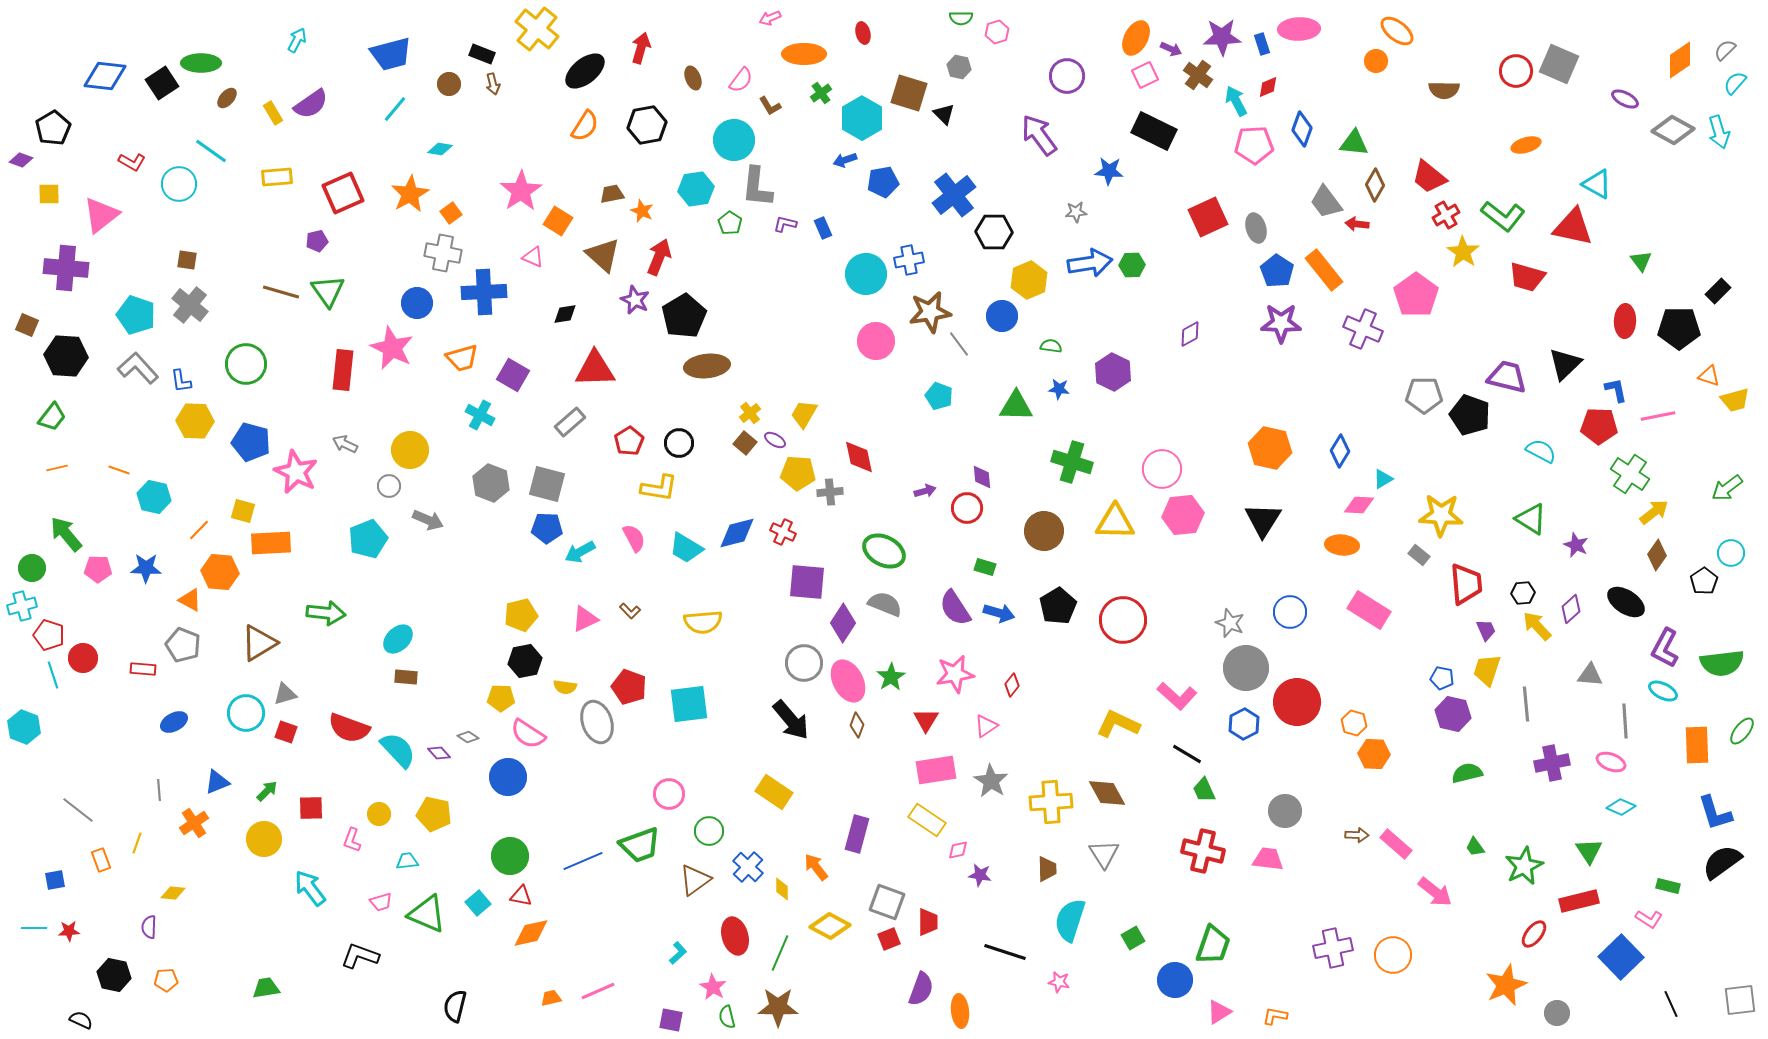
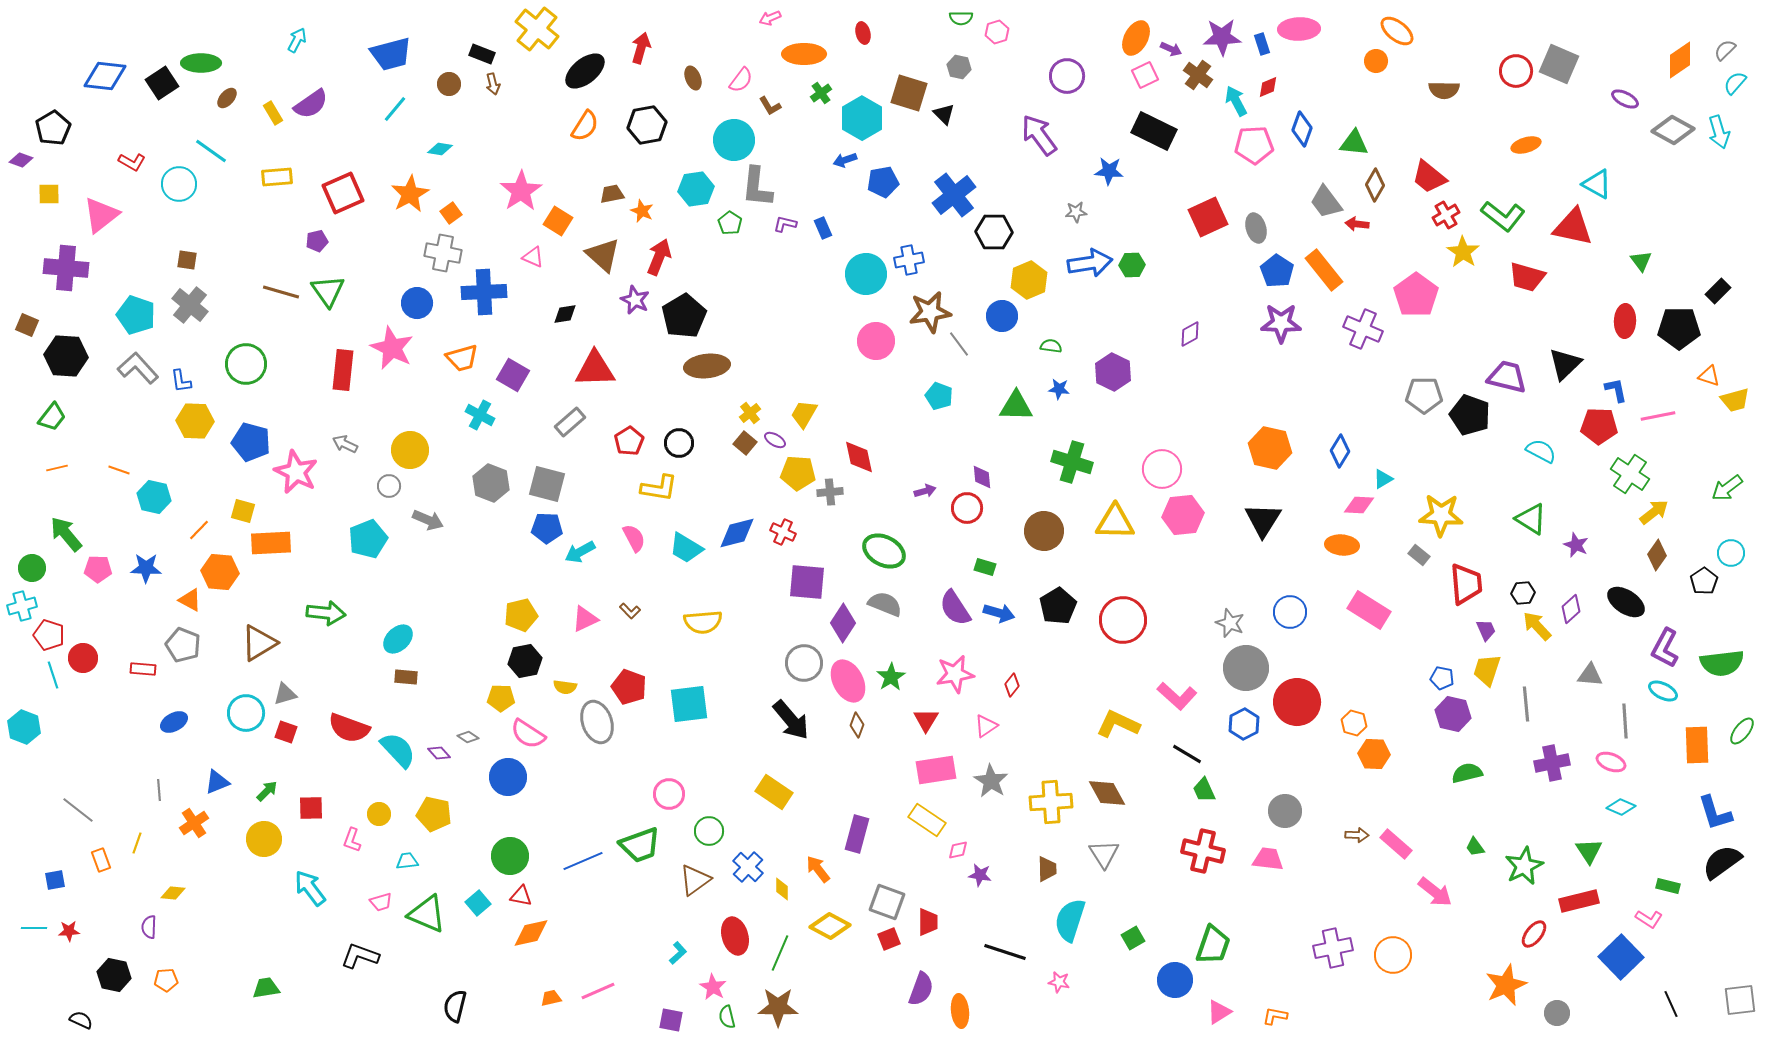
orange arrow at (816, 867): moved 2 px right, 2 px down
